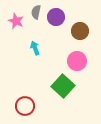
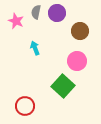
purple circle: moved 1 px right, 4 px up
